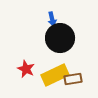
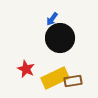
blue arrow: rotated 48 degrees clockwise
yellow rectangle: moved 3 px down
brown rectangle: moved 2 px down
